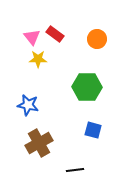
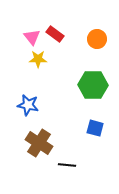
green hexagon: moved 6 px right, 2 px up
blue square: moved 2 px right, 2 px up
brown cross: rotated 28 degrees counterclockwise
black line: moved 8 px left, 5 px up; rotated 12 degrees clockwise
